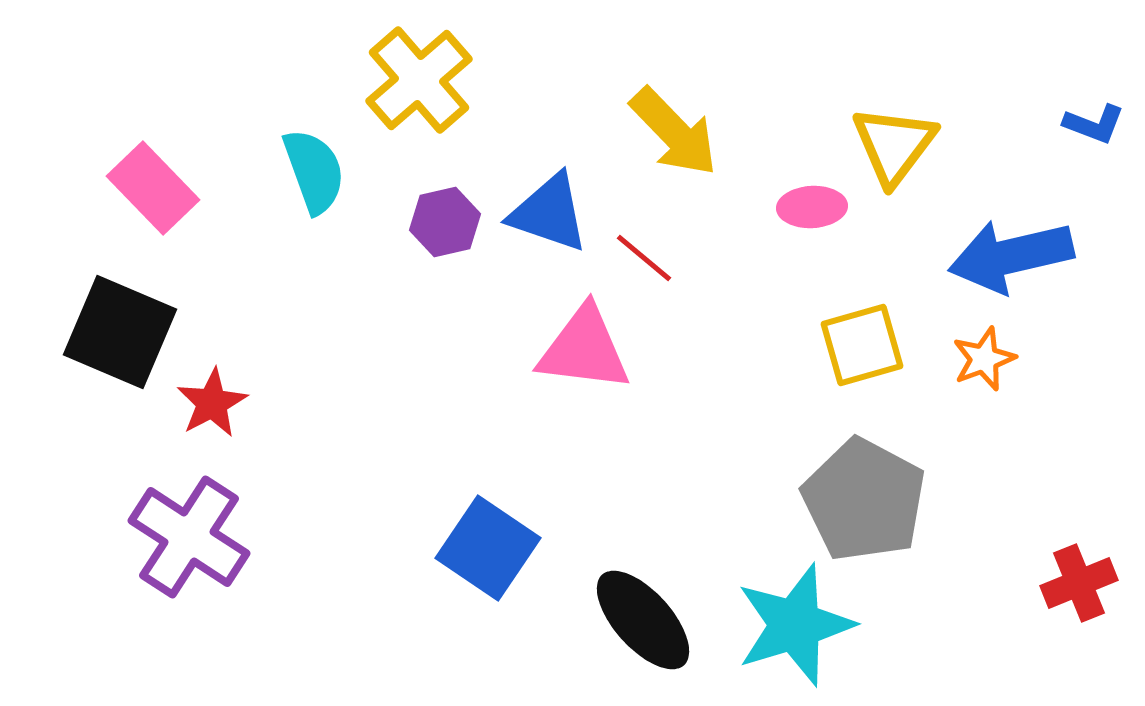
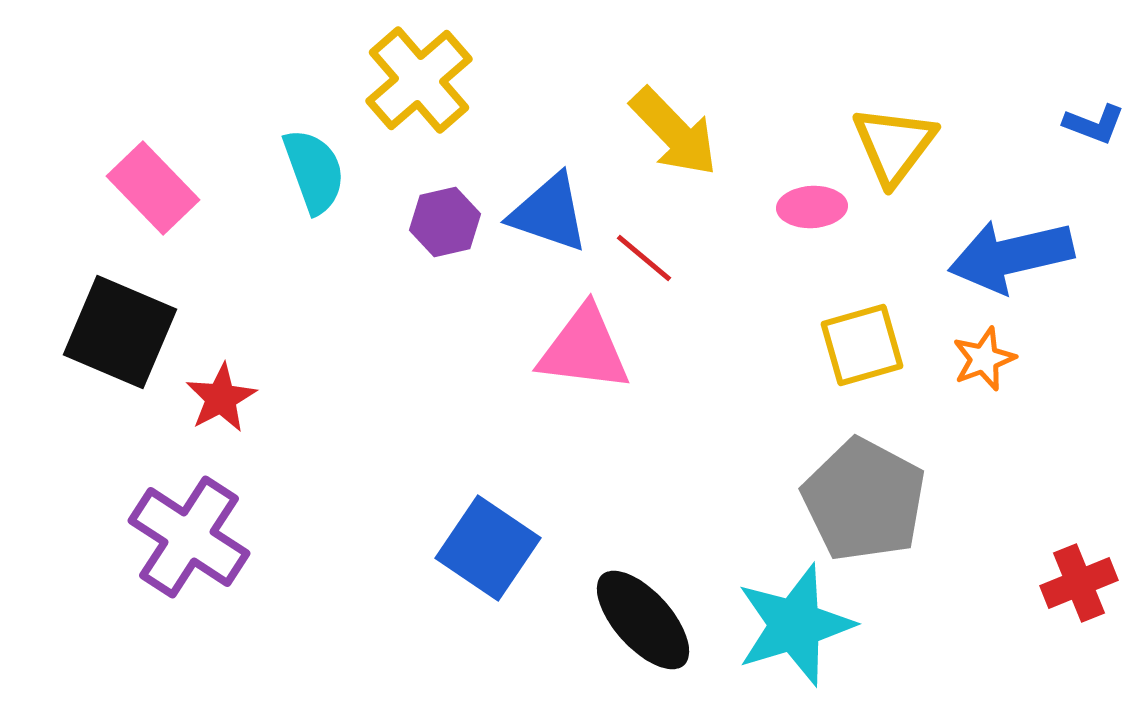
red star: moved 9 px right, 5 px up
